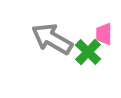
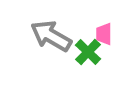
gray arrow: moved 1 px left, 3 px up
